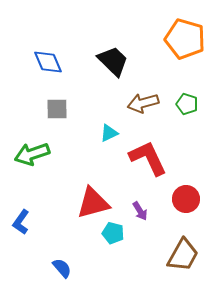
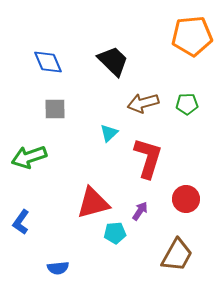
orange pentagon: moved 7 px right, 3 px up; rotated 21 degrees counterclockwise
green pentagon: rotated 20 degrees counterclockwise
gray square: moved 2 px left
cyan triangle: rotated 18 degrees counterclockwise
green arrow: moved 3 px left, 3 px down
red L-shape: rotated 42 degrees clockwise
purple arrow: rotated 114 degrees counterclockwise
cyan pentagon: moved 2 px right; rotated 20 degrees counterclockwise
brown trapezoid: moved 6 px left
blue semicircle: moved 4 px left; rotated 125 degrees clockwise
